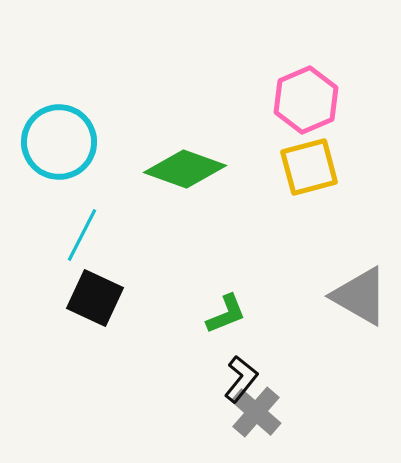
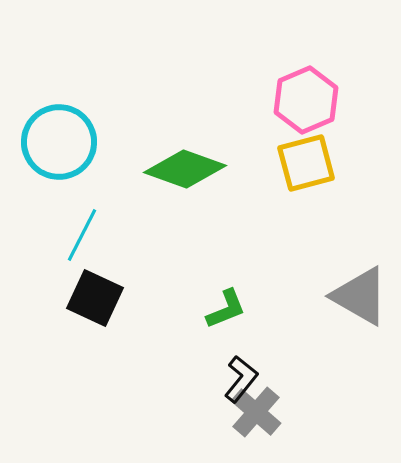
yellow square: moved 3 px left, 4 px up
green L-shape: moved 5 px up
